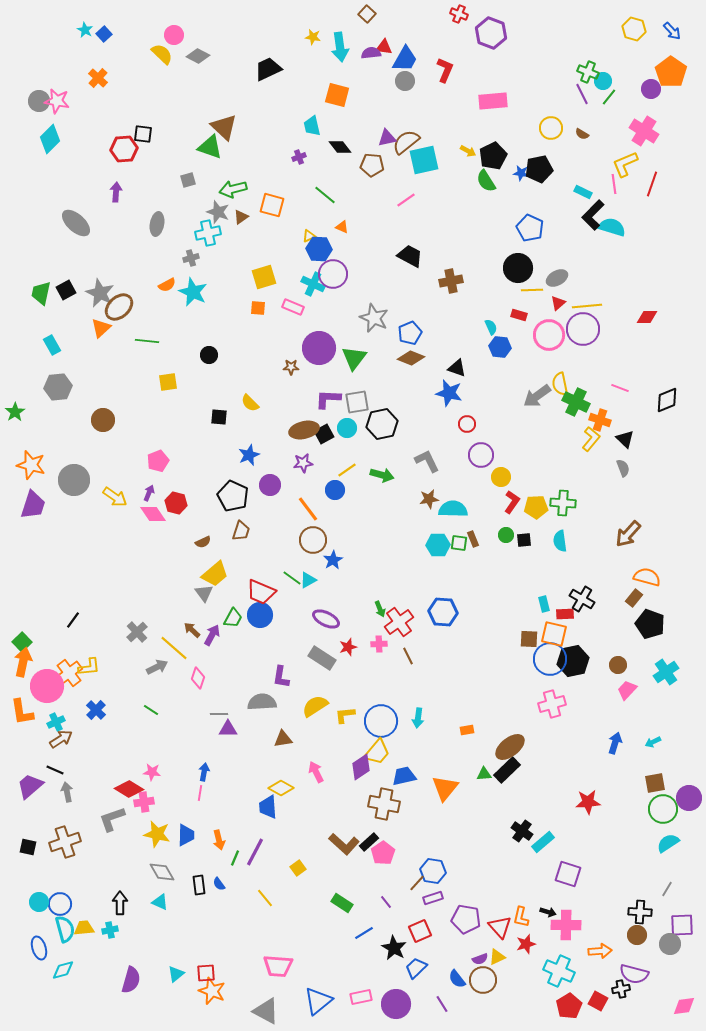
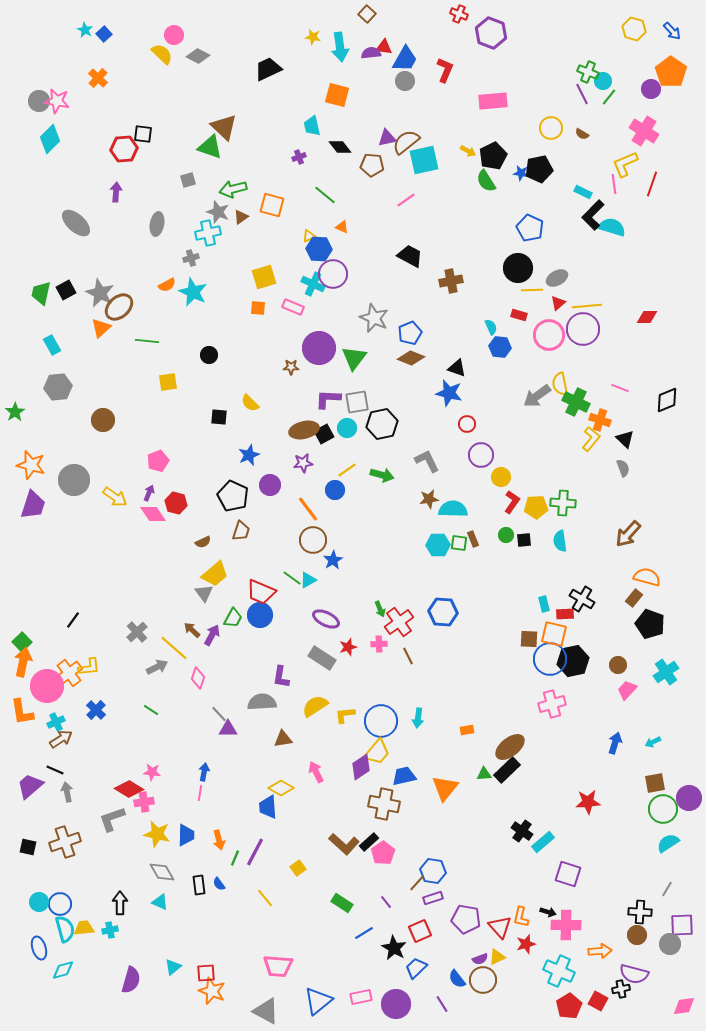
gray line at (219, 714): rotated 48 degrees clockwise
cyan triangle at (176, 974): moved 3 px left, 7 px up
